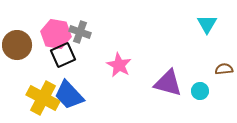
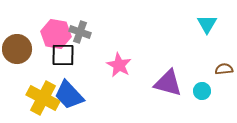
brown circle: moved 4 px down
black square: rotated 25 degrees clockwise
cyan circle: moved 2 px right
